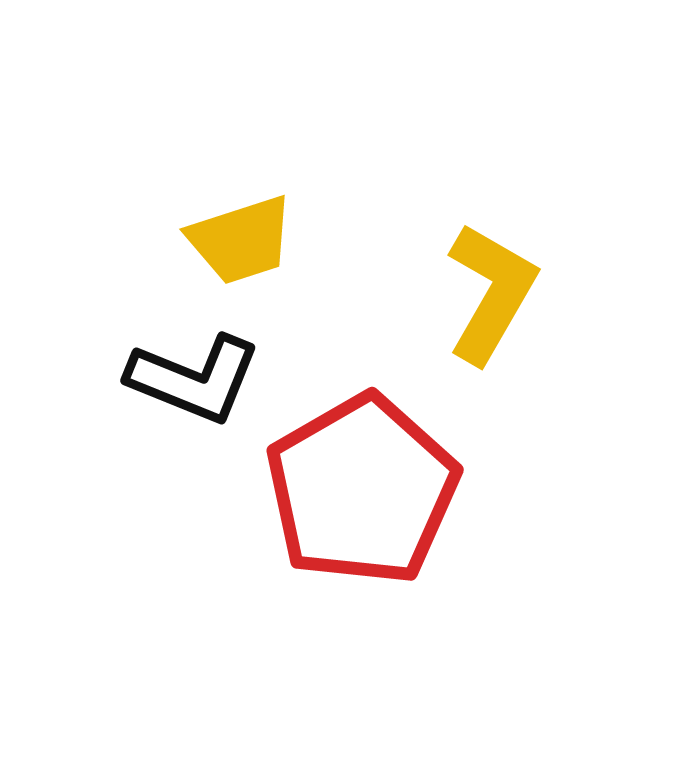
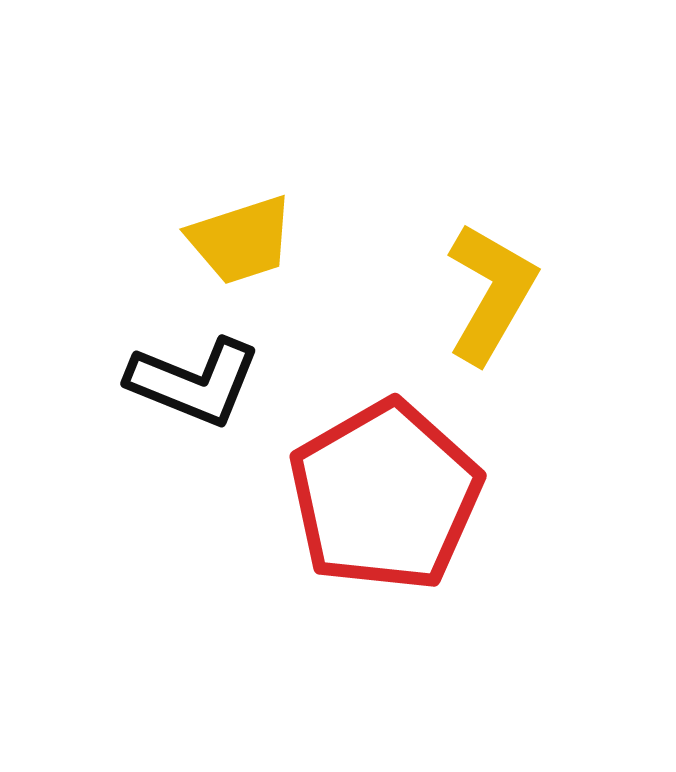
black L-shape: moved 3 px down
red pentagon: moved 23 px right, 6 px down
